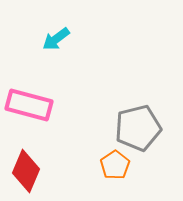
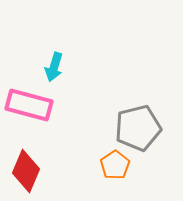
cyan arrow: moved 2 px left, 28 px down; rotated 36 degrees counterclockwise
